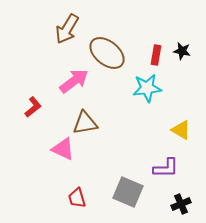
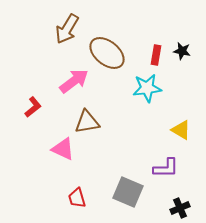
brown triangle: moved 2 px right, 1 px up
black cross: moved 1 px left, 4 px down
